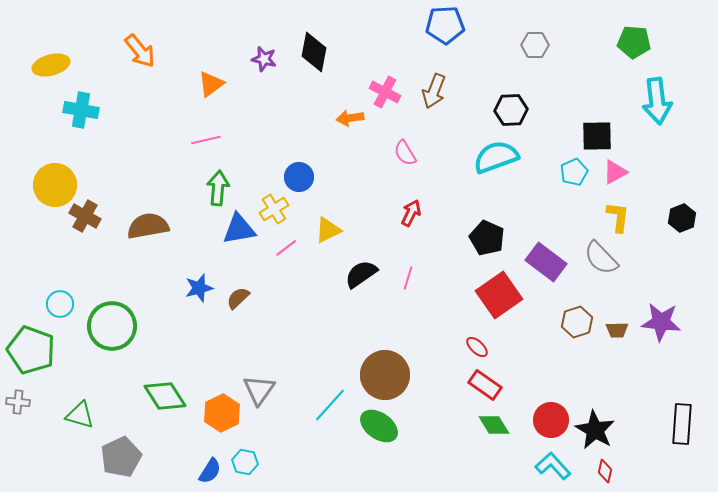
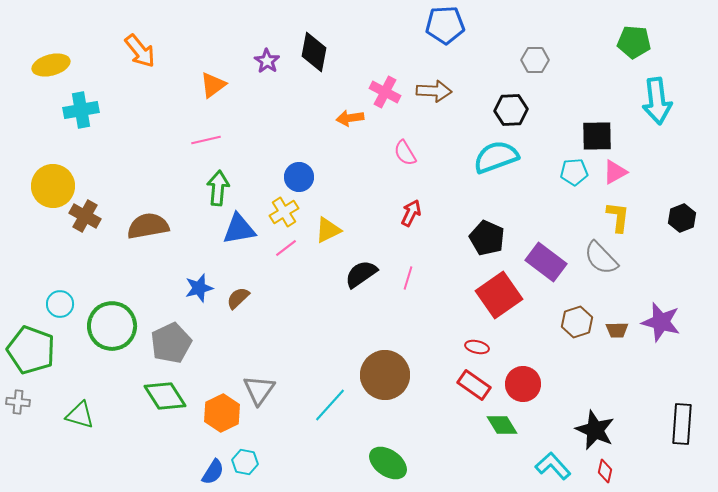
gray hexagon at (535, 45): moved 15 px down
purple star at (264, 59): moved 3 px right, 2 px down; rotated 20 degrees clockwise
orange triangle at (211, 84): moved 2 px right, 1 px down
brown arrow at (434, 91): rotated 108 degrees counterclockwise
cyan cross at (81, 110): rotated 20 degrees counterclockwise
cyan pentagon at (574, 172): rotated 20 degrees clockwise
yellow circle at (55, 185): moved 2 px left, 1 px down
yellow cross at (274, 209): moved 10 px right, 3 px down
purple star at (661, 322): rotated 9 degrees clockwise
red ellipse at (477, 347): rotated 30 degrees counterclockwise
red rectangle at (485, 385): moved 11 px left
red circle at (551, 420): moved 28 px left, 36 px up
green diamond at (494, 425): moved 8 px right
green ellipse at (379, 426): moved 9 px right, 37 px down
black star at (595, 430): rotated 6 degrees counterclockwise
gray pentagon at (121, 457): moved 50 px right, 114 px up
blue semicircle at (210, 471): moved 3 px right, 1 px down
